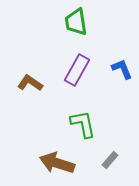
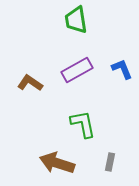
green trapezoid: moved 2 px up
purple rectangle: rotated 32 degrees clockwise
gray rectangle: moved 2 px down; rotated 30 degrees counterclockwise
